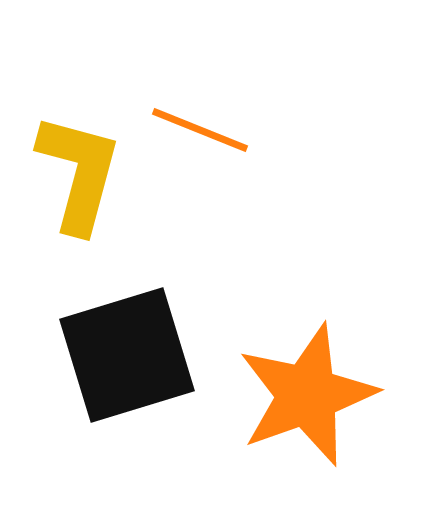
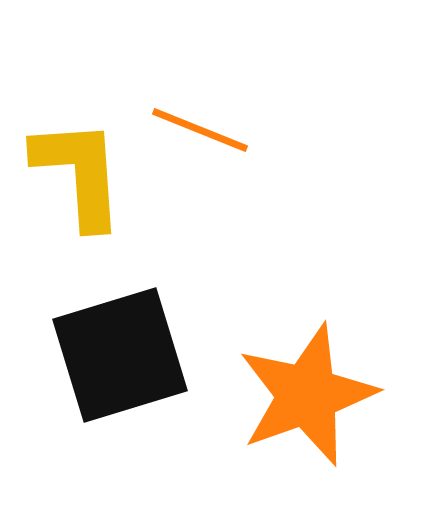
yellow L-shape: rotated 19 degrees counterclockwise
black square: moved 7 px left
